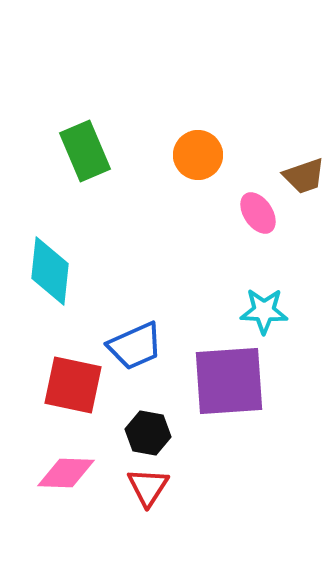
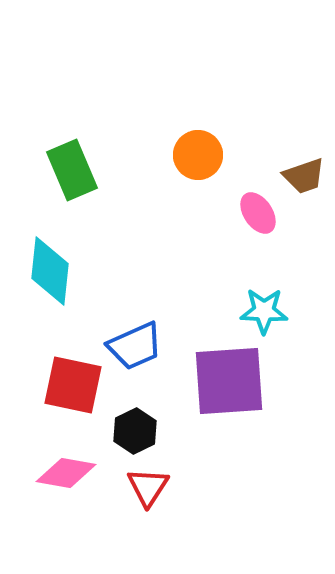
green rectangle: moved 13 px left, 19 px down
black hexagon: moved 13 px left, 2 px up; rotated 24 degrees clockwise
pink diamond: rotated 8 degrees clockwise
